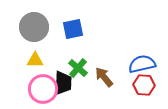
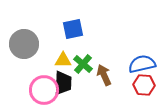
gray circle: moved 10 px left, 17 px down
yellow triangle: moved 28 px right
green cross: moved 5 px right, 4 px up
brown arrow: moved 2 px up; rotated 15 degrees clockwise
pink circle: moved 1 px right, 1 px down
